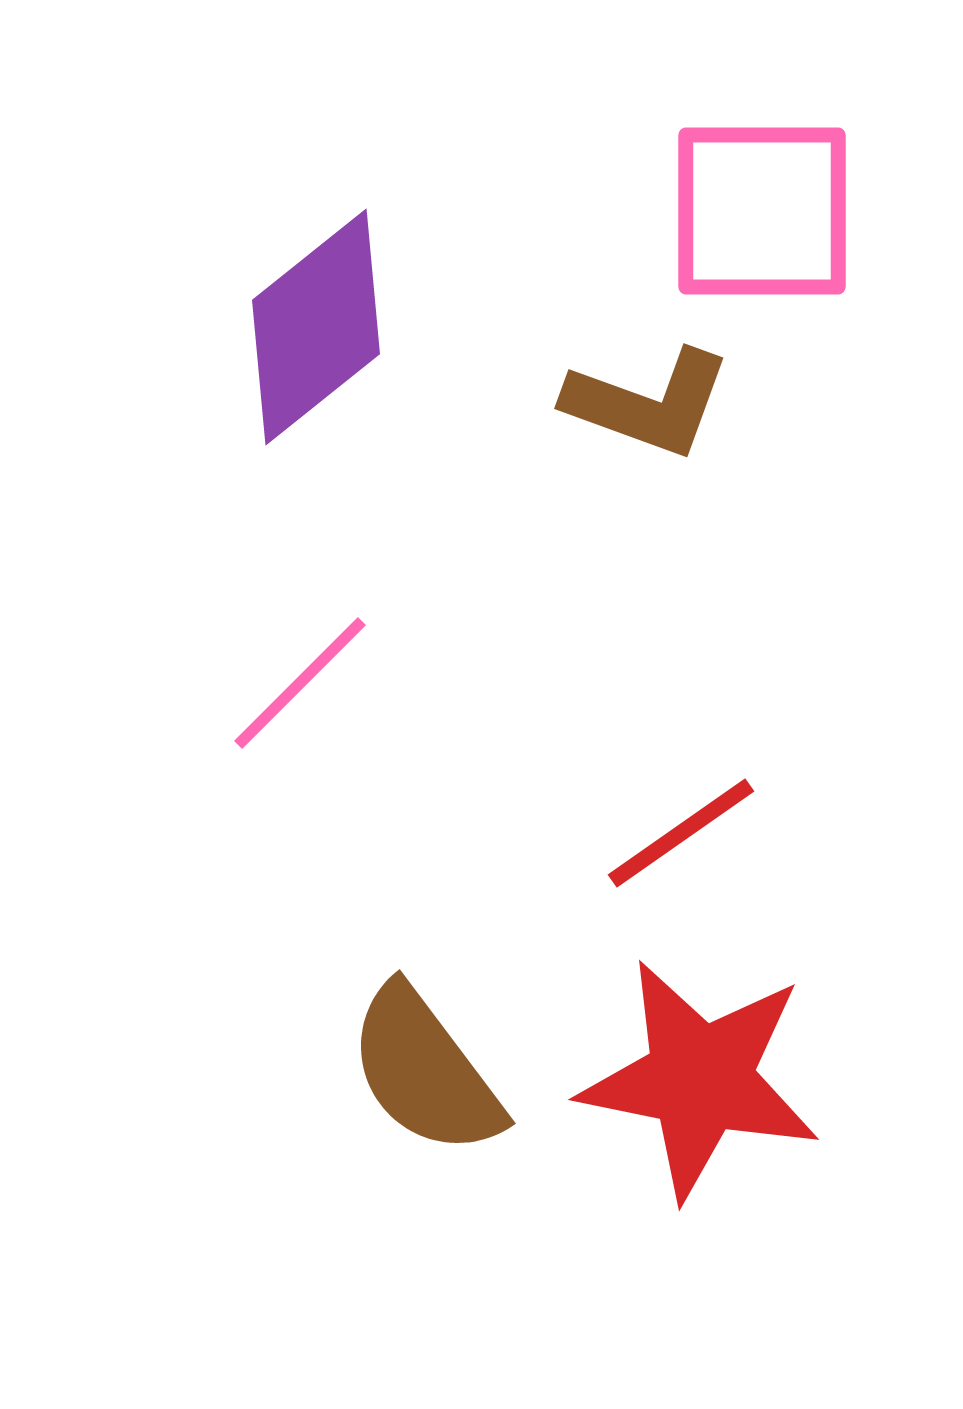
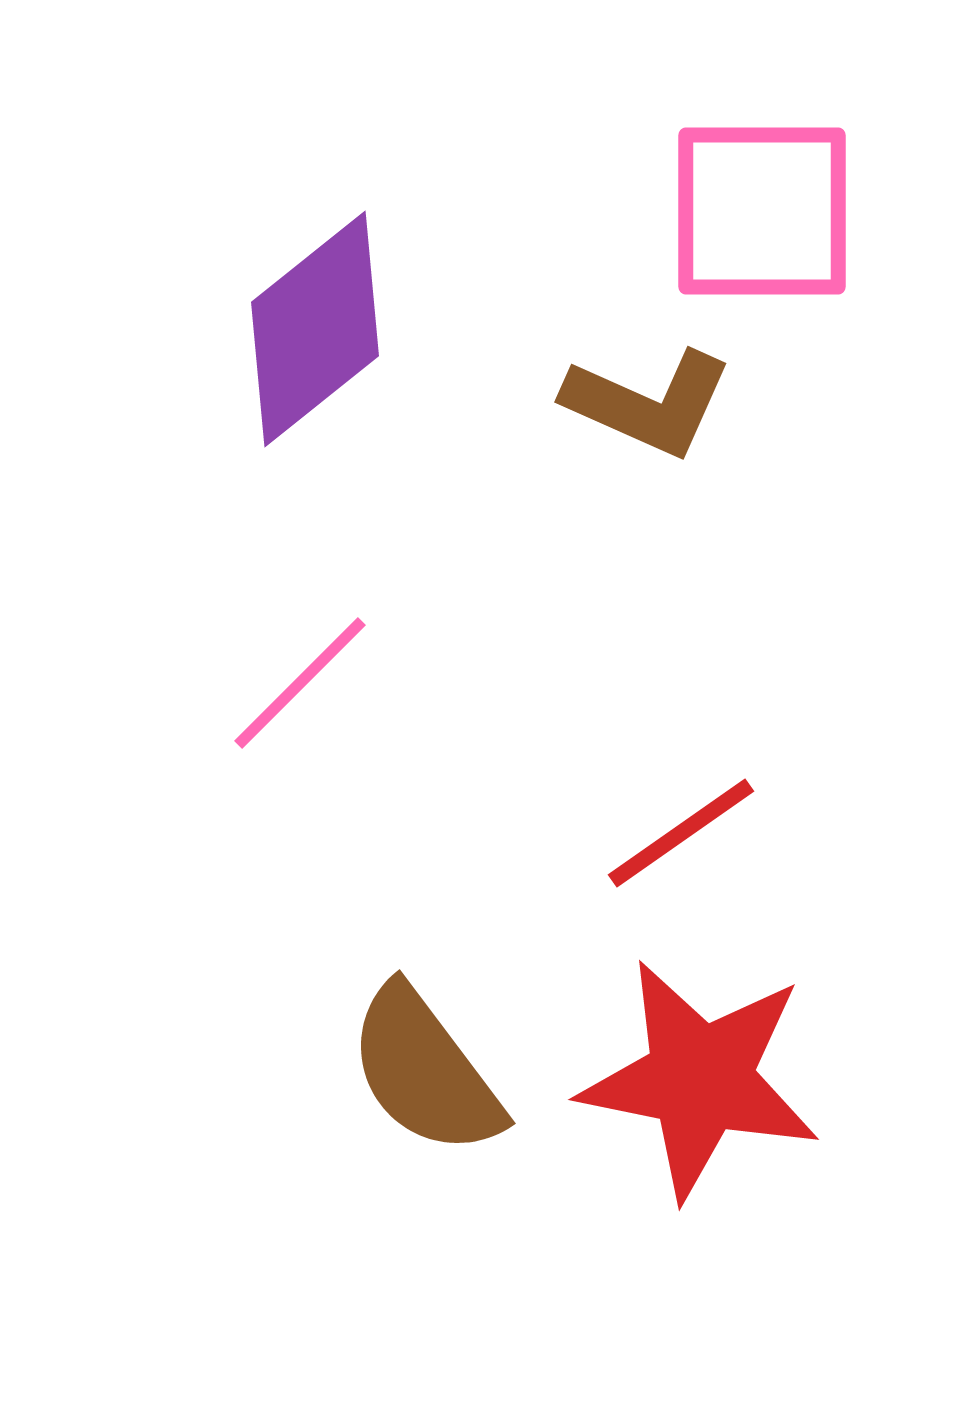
purple diamond: moved 1 px left, 2 px down
brown L-shape: rotated 4 degrees clockwise
